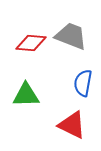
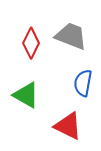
red diamond: rotated 68 degrees counterclockwise
green triangle: rotated 32 degrees clockwise
red triangle: moved 4 px left, 1 px down
